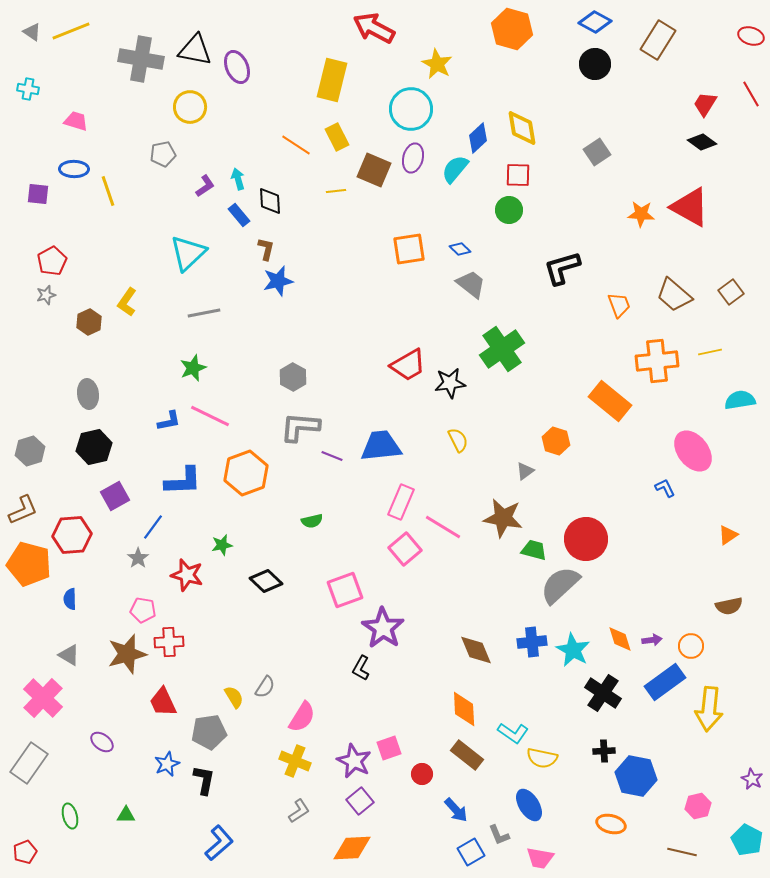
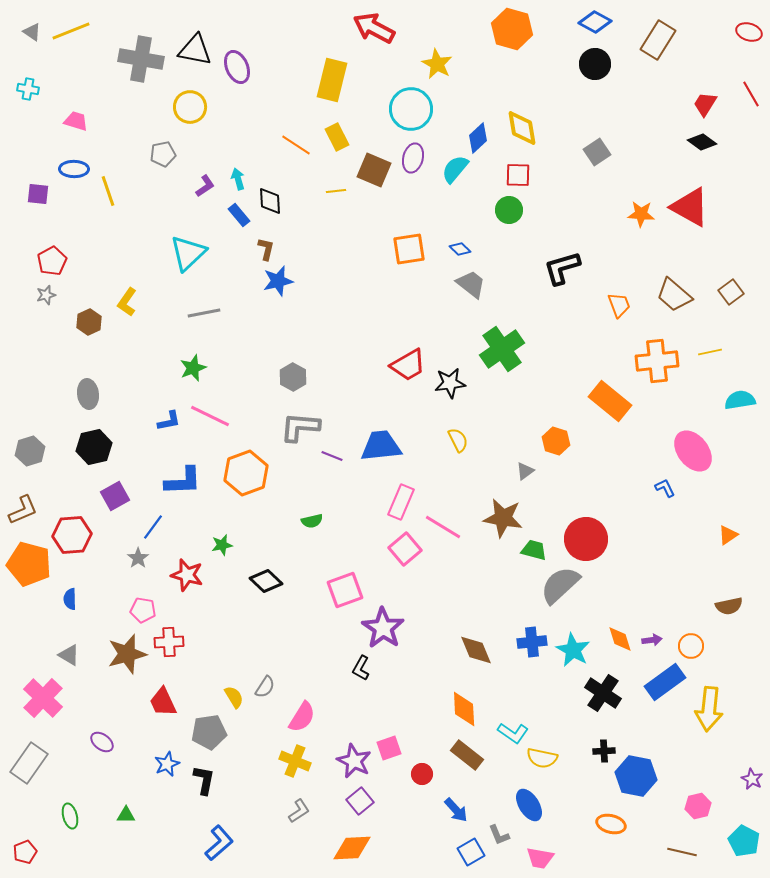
red ellipse at (751, 36): moved 2 px left, 4 px up
cyan pentagon at (747, 840): moved 3 px left, 1 px down
